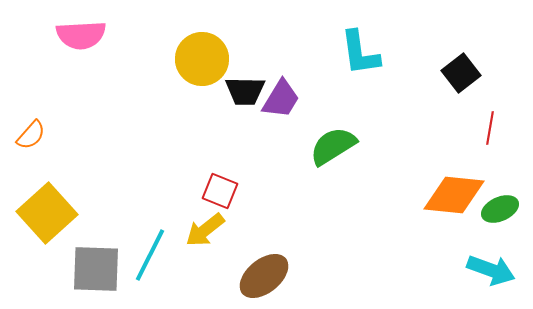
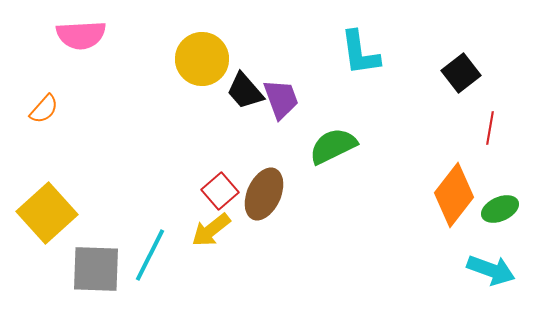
black trapezoid: rotated 48 degrees clockwise
purple trapezoid: rotated 51 degrees counterclockwise
orange semicircle: moved 13 px right, 26 px up
green semicircle: rotated 6 degrees clockwise
red square: rotated 27 degrees clockwise
orange diamond: rotated 58 degrees counterclockwise
yellow arrow: moved 6 px right
brown ellipse: moved 82 px up; rotated 27 degrees counterclockwise
